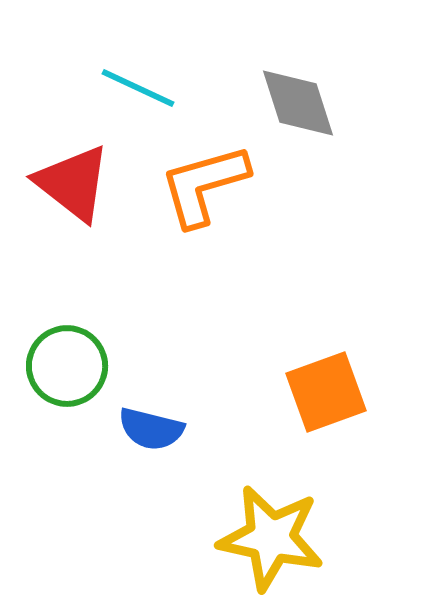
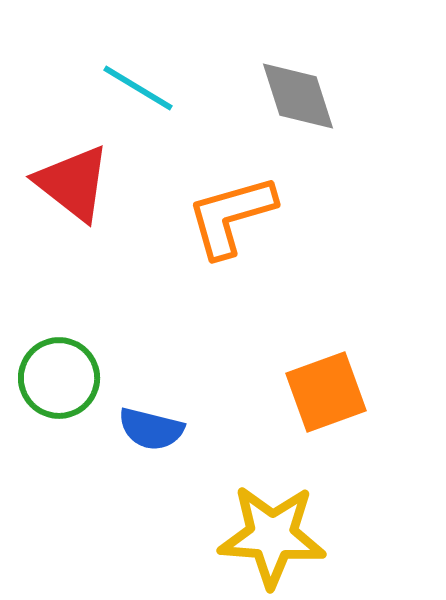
cyan line: rotated 6 degrees clockwise
gray diamond: moved 7 px up
orange L-shape: moved 27 px right, 31 px down
green circle: moved 8 px left, 12 px down
yellow star: moved 1 px right, 2 px up; rotated 8 degrees counterclockwise
